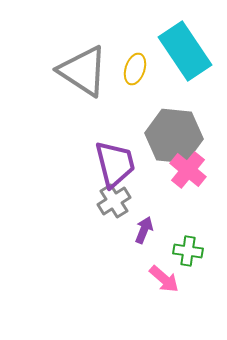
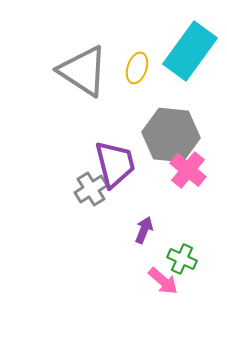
cyan rectangle: moved 5 px right; rotated 70 degrees clockwise
yellow ellipse: moved 2 px right, 1 px up
gray hexagon: moved 3 px left, 1 px up
gray cross: moved 23 px left, 12 px up
green cross: moved 6 px left, 8 px down; rotated 16 degrees clockwise
pink arrow: moved 1 px left, 2 px down
